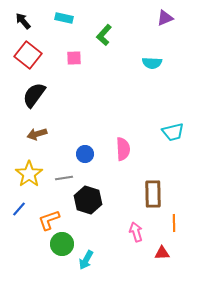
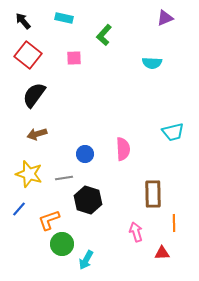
yellow star: rotated 20 degrees counterclockwise
